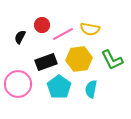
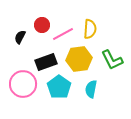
yellow semicircle: rotated 96 degrees counterclockwise
pink circle: moved 5 px right
